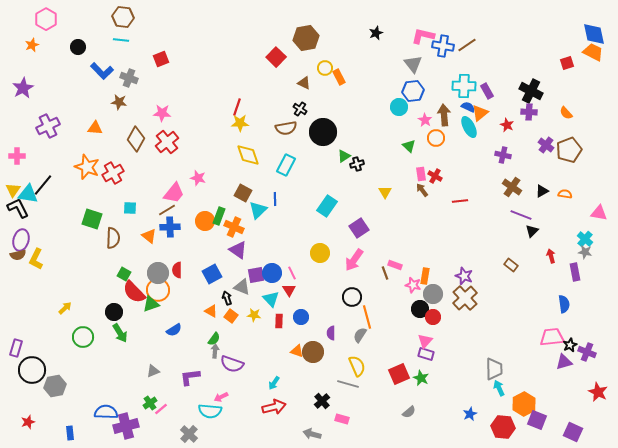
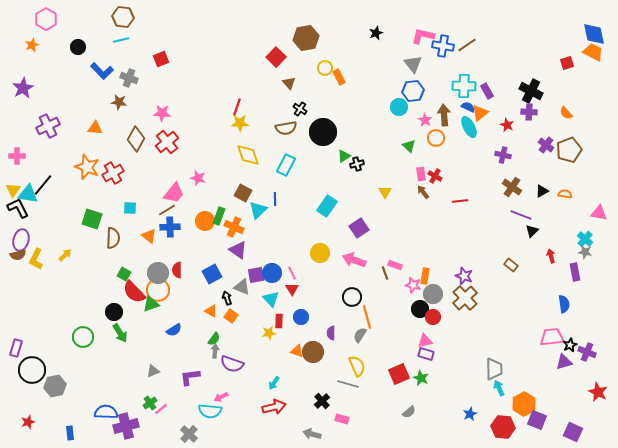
cyan line at (121, 40): rotated 21 degrees counterclockwise
brown triangle at (304, 83): moved 15 px left; rotated 24 degrees clockwise
brown arrow at (422, 190): moved 1 px right, 2 px down
pink arrow at (354, 260): rotated 75 degrees clockwise
red triangle at (289, 290): moved 3 px right, 1 px up
yellow arrow at (65, 308): moved 53 px up
yellow star at (254, 315): moved 15 px right, 18 px down; rotated 16 degrees counterclockwise
pink triangle at (425, 341): rotated 35 degrees clockwise
